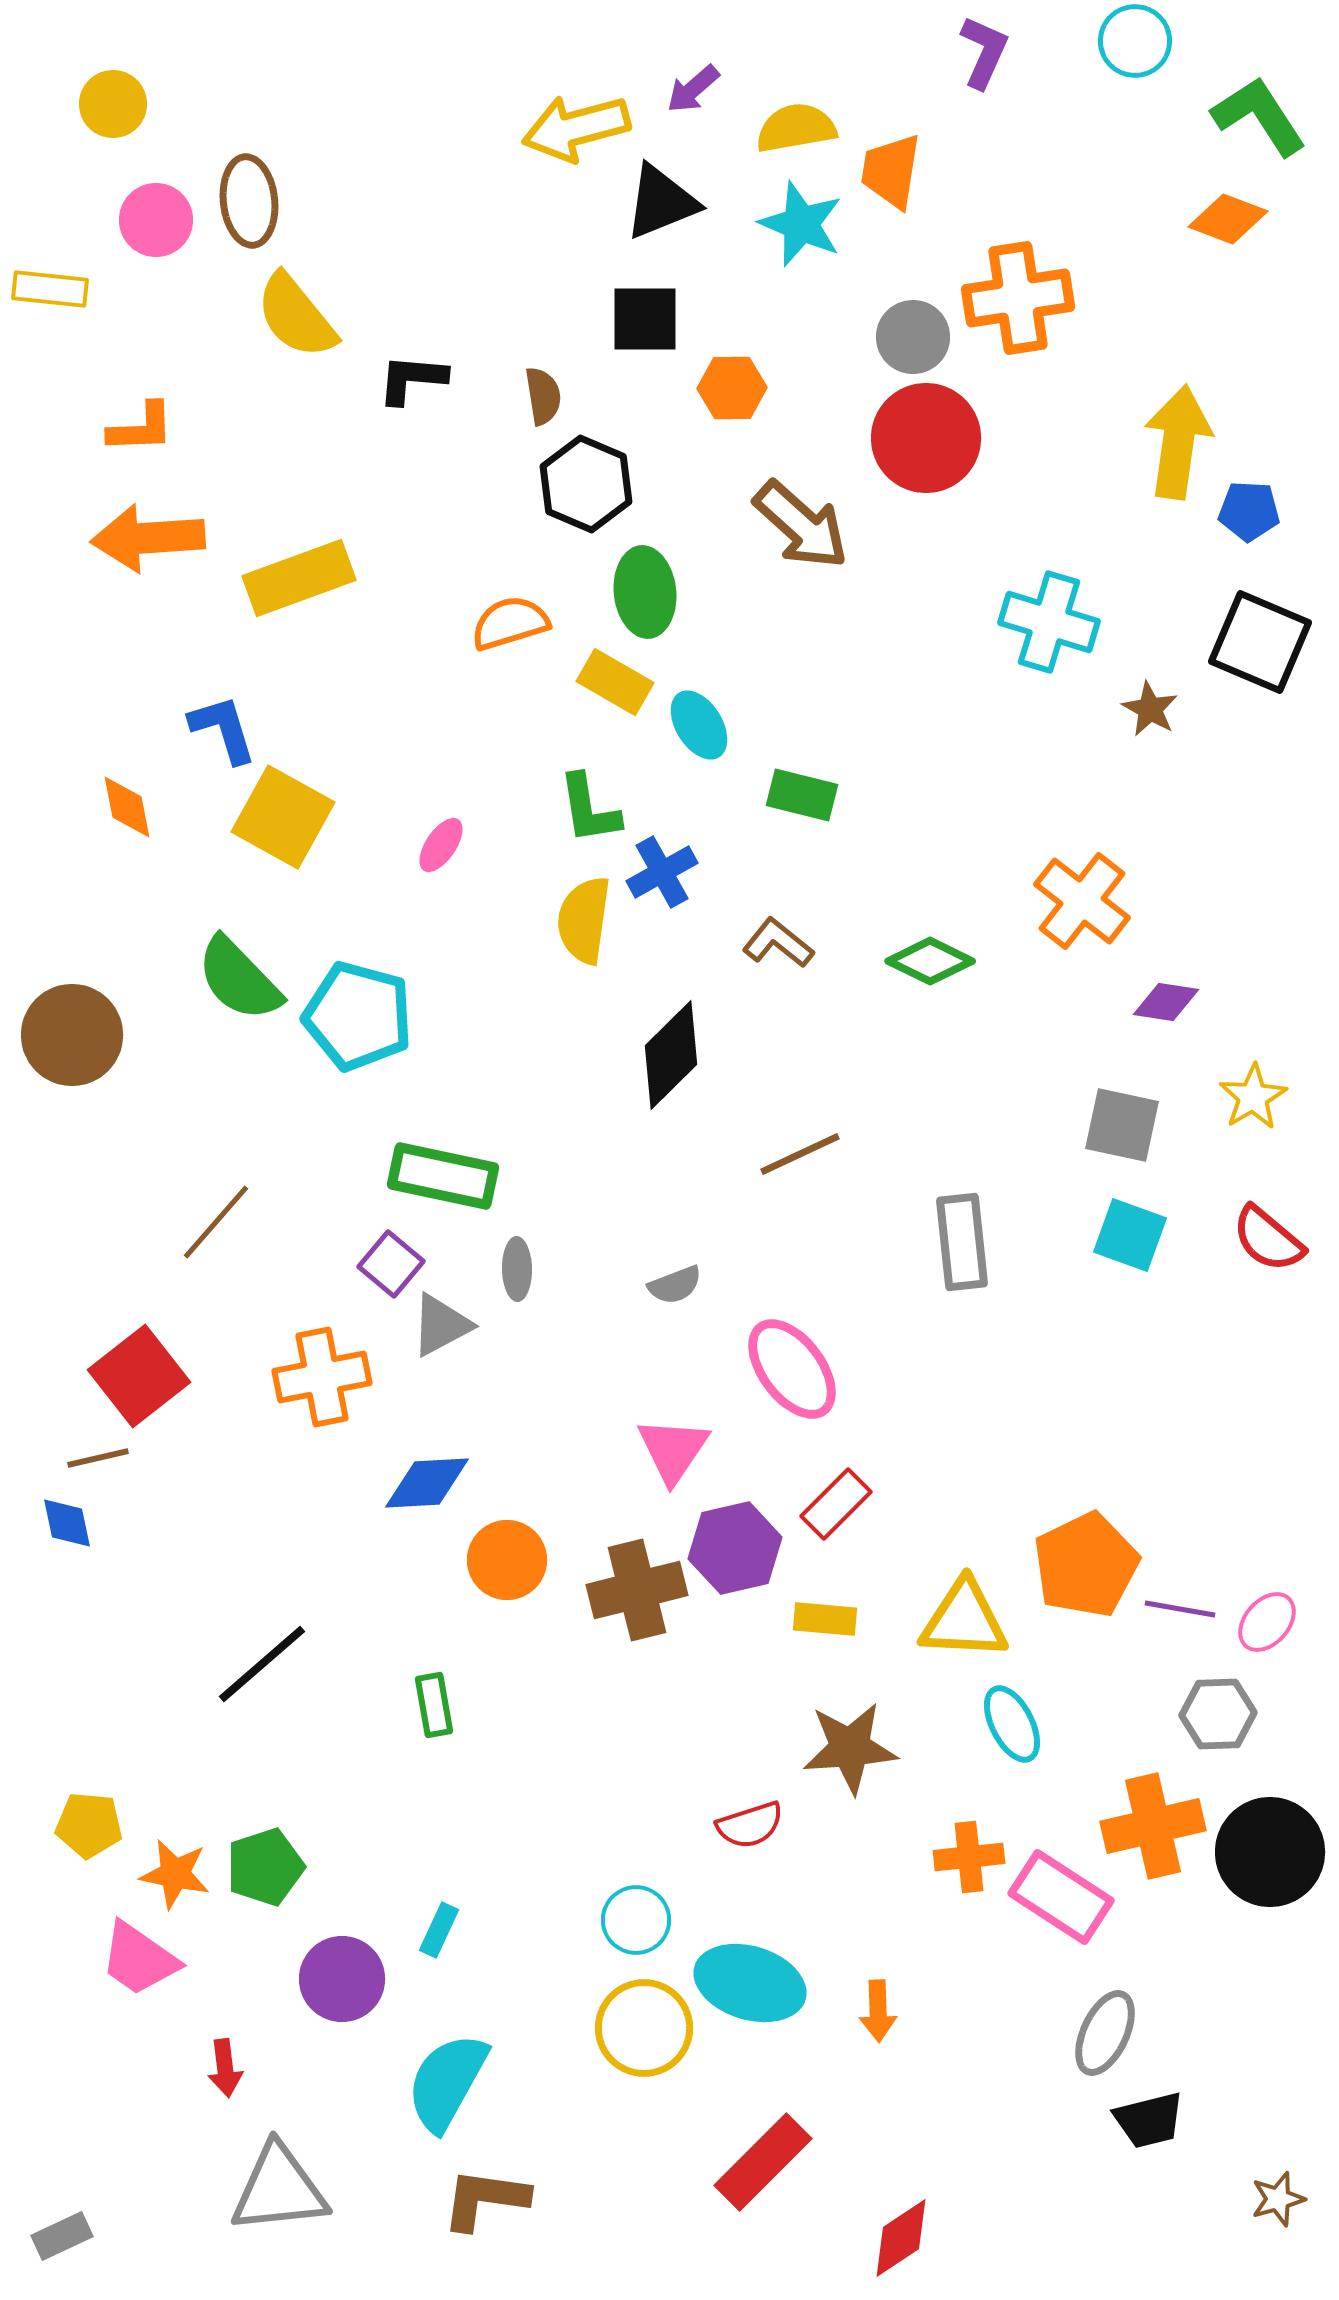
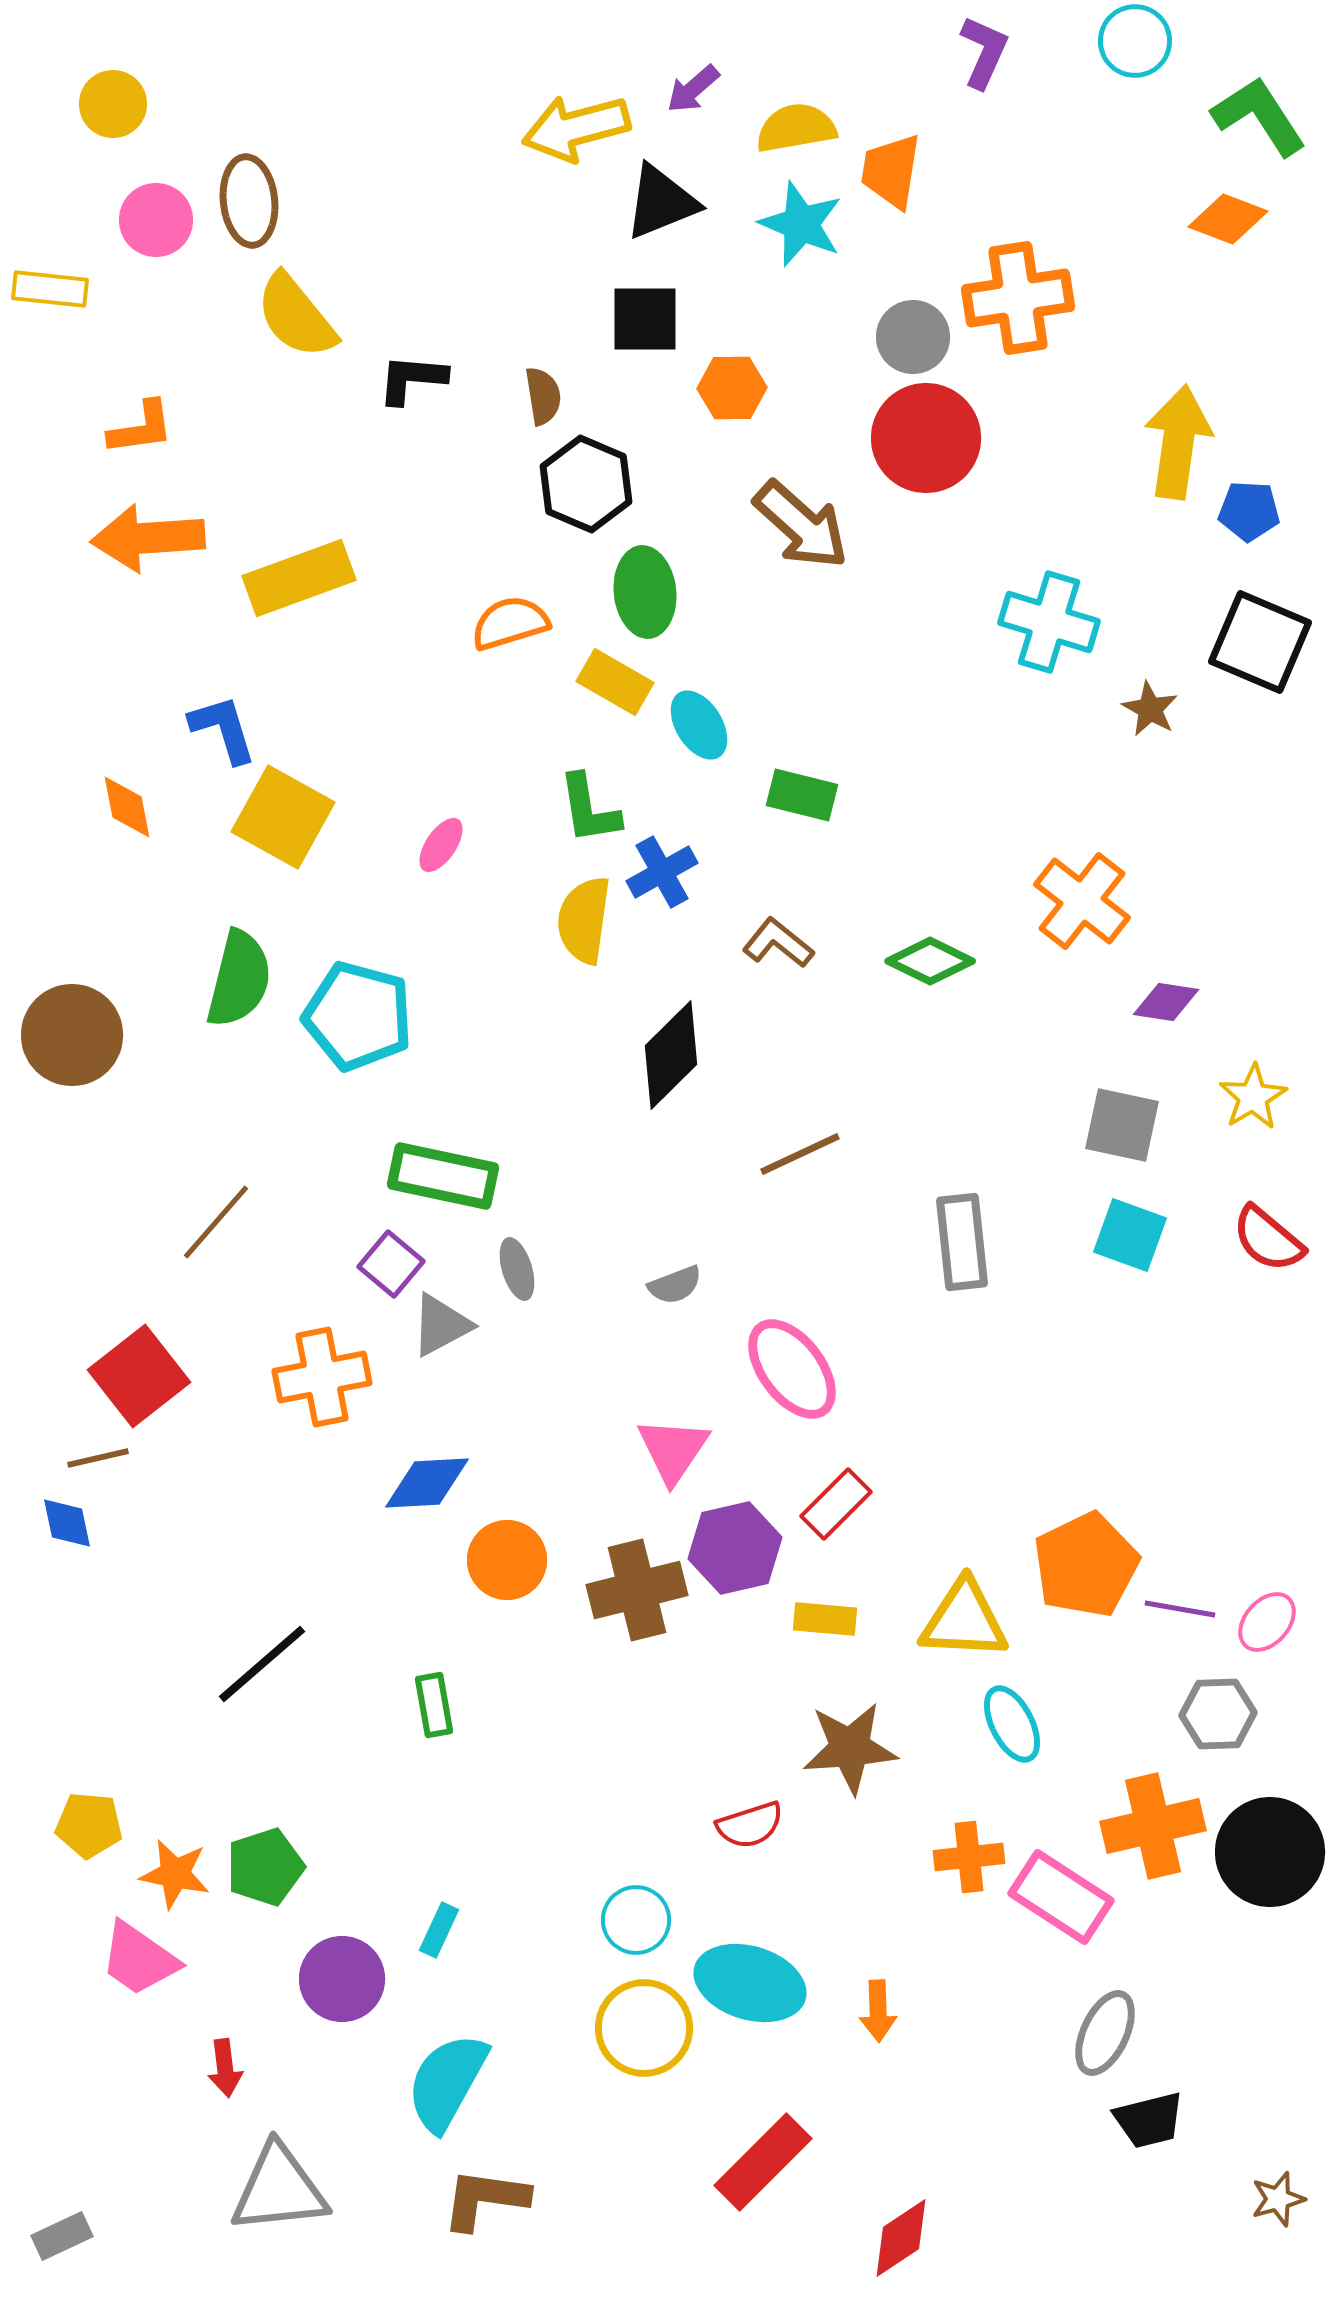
orange L-shape at (141, 428): rotated 6 degrees counterclockwise
green semicircle at (239, 979): rotated 122 degrees counterclockwise
gray ellipse at (517, 1269): rotated 16 degrees counterclockwise
